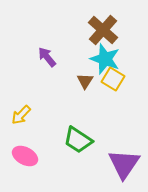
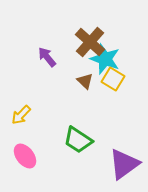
brown cross: moved 13 px left, 12 px down
brown triangle: rotated 18 degrees counterclockwise
pink ellipse: rotated 25 degrees clockwise
purple triangle: rotated 20 degrees clockwise
